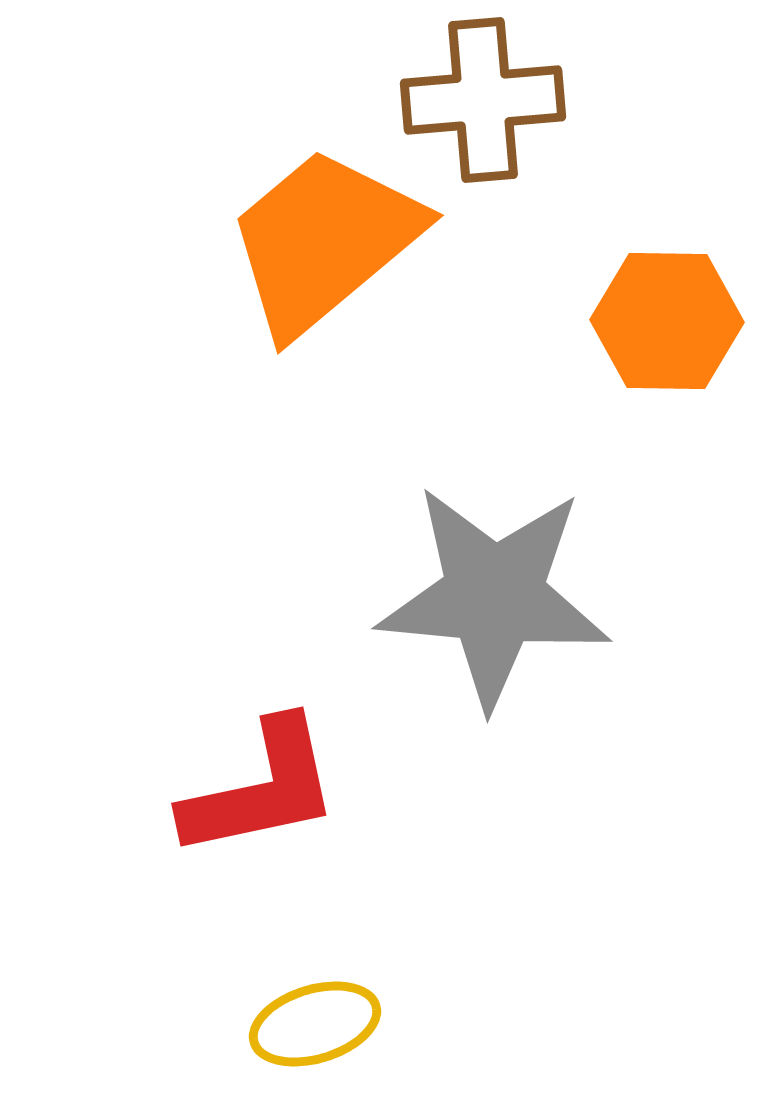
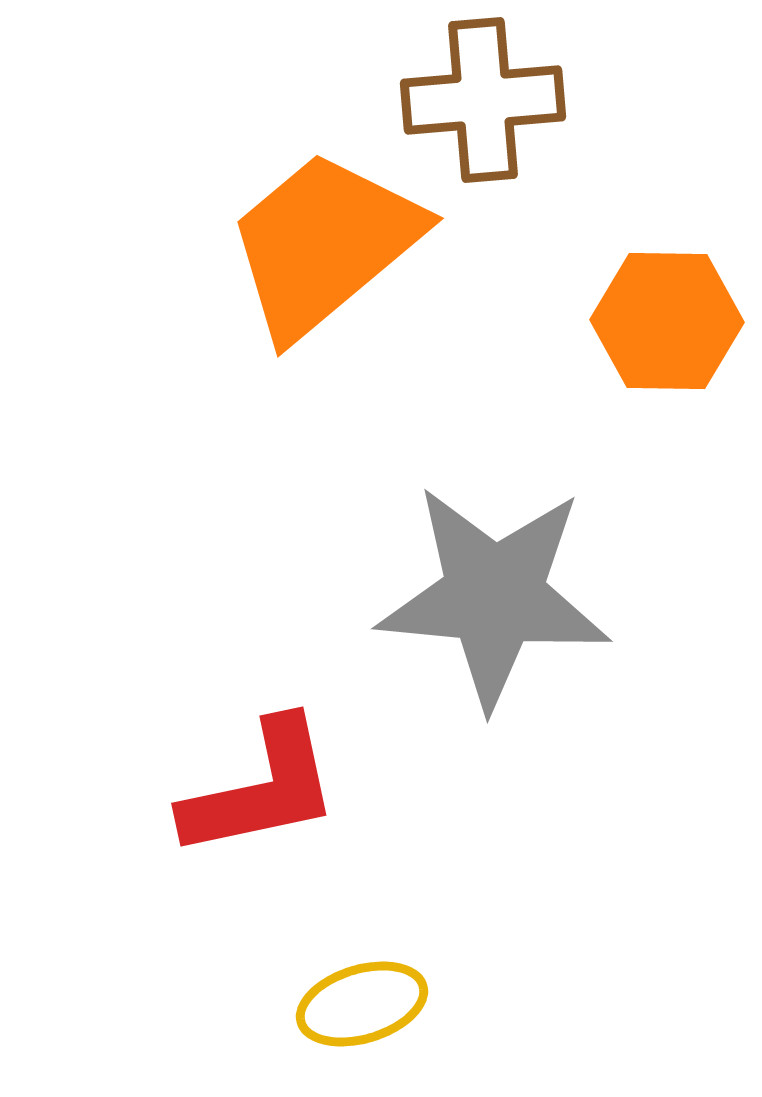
orange trapezoid: moved 3 px down
yellow ellipse: moved 47 px right, 20 px up
